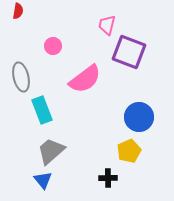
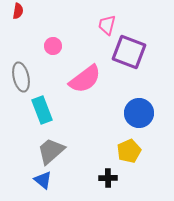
blue circle: moved 4 px up
blue triangle: rotated 12 degrees counterclockwise
